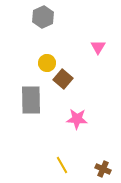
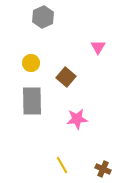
yellow circle: moved 16 px left
brown square: moved 3 px right, 2 px up
gray rectangle: moved 1 px right, 1 px down
pink star: rotated 10 degrees counterclockwise
